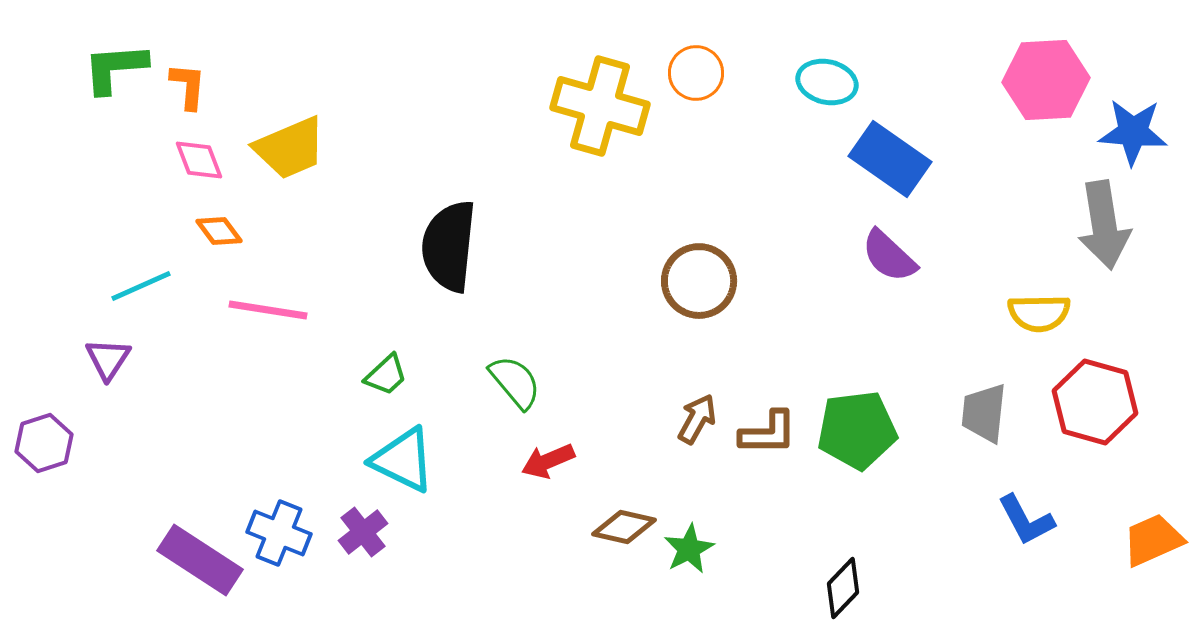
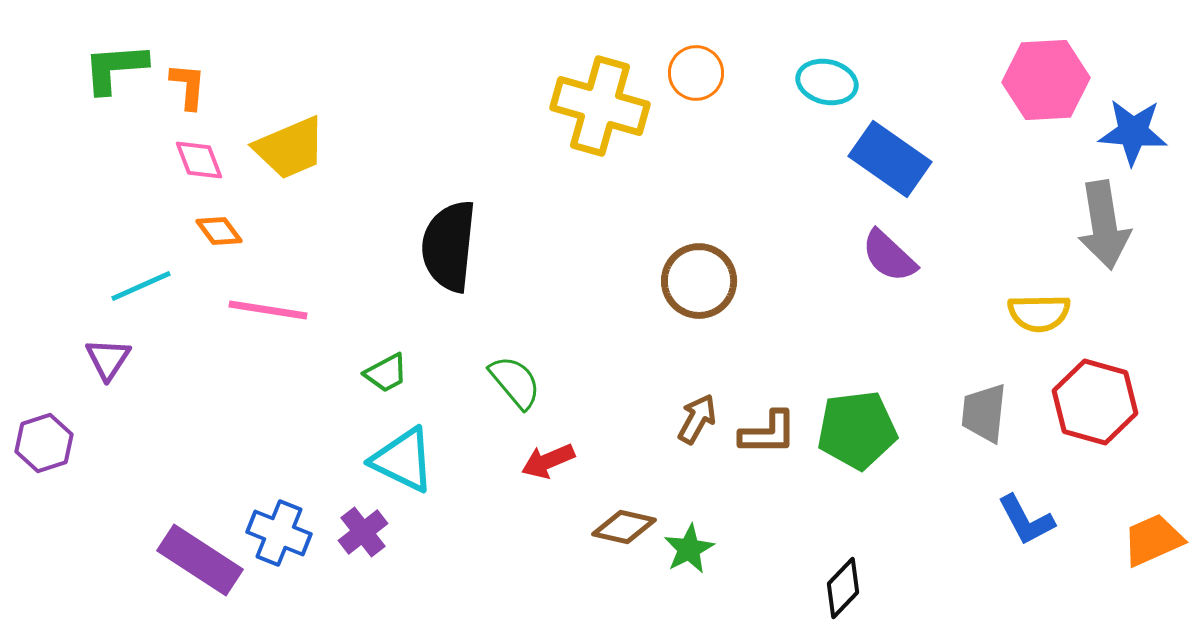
green trapezoid: moved 2 px up; rotated 15 degrees clockwise
